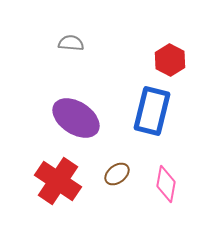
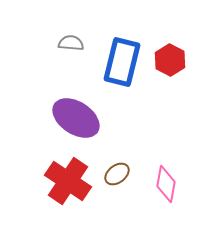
blue rectangle: moved 30 px left, 49 px up
red cross: moved 10 px right
